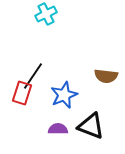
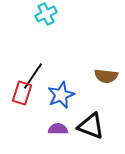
blue star: moved 3 px left
